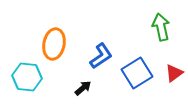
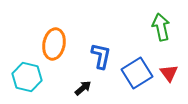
blue L-shape: rotated 44 degrees counterclockwise
red triangle: moved 5 px left; rotated 30 degrees counterclockwise
cyan hexagon: rotated 8 degrees clockwise
